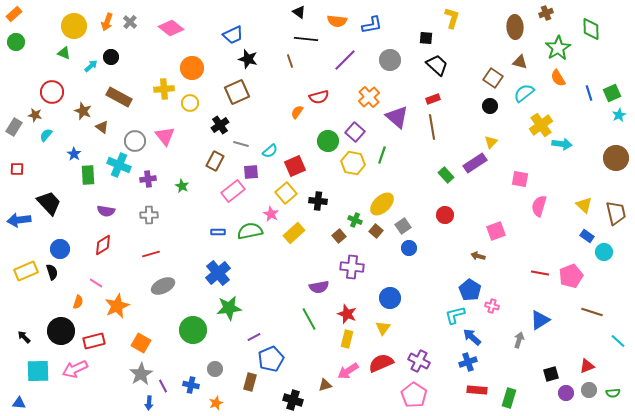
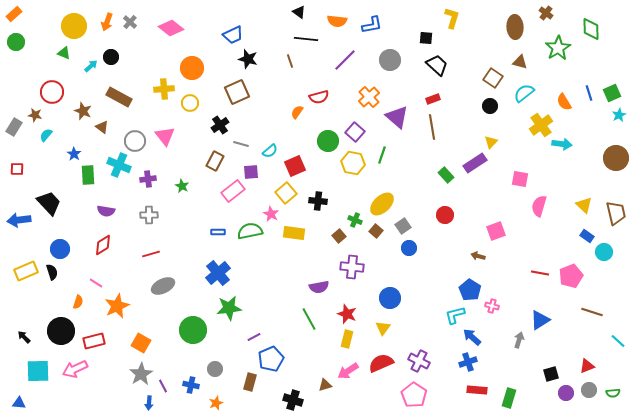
brown cross at (546, 13): rotated 32 degrees counterclockwise
orange semicircle at (558, 78): moved 6 px right, 24 px down
yellow rectangle at (294, 233): rotated 50 degrees clockwise
